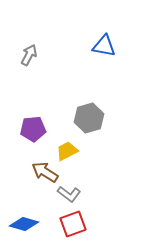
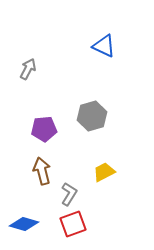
blue triangle: rotated 15 degrees clockwise
gray arrow: moved 1 px left, 14 px down
gray hexagon: moved 3 px right, 2 px up
purple pentagon: moved 11 px right
yellow trapezoid: moved 37 px right, 21 px down
brown arrow: moved 3 px left, 1 px up; rotated 44 degrees clockwise
gray L-shape: rotated 95 degrees counterclockwise
